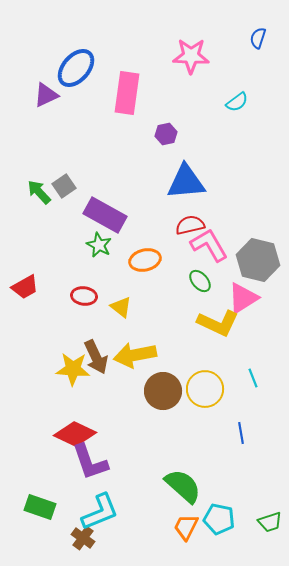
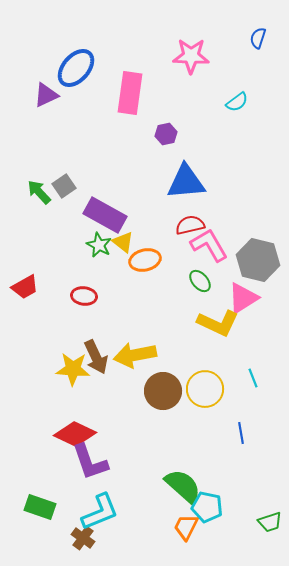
pink rectangle: moved 3 px right
yellow triangle: moved 2 px right, 65 px up
cyan pentagon: moved 12 px left, 12 px up
